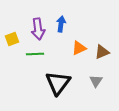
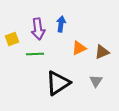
black triangle: rotated 20 degrees clockwise
